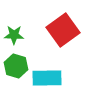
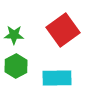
green hexagon: rotated 15 degrees clockwise
cyan rectangle: moved 10 px right
